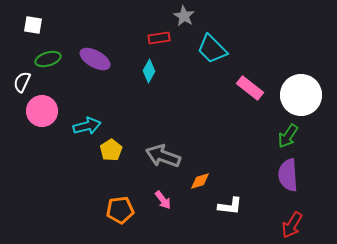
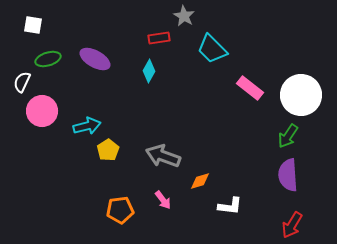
yellow pentagon: moved 3 px left
